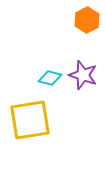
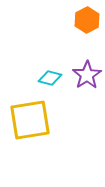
purple star: moved 4 px right; rotated 20 degrees clockwise
